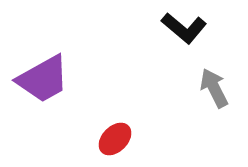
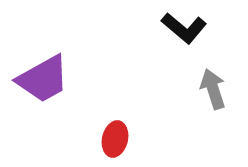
gray arrow: moved 1 px left, 1 px down; rotated 9 degrees clockwise
red ellipse: rotated 32 degrees counterclockwise
